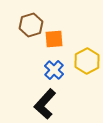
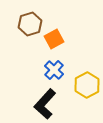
brown hexagon: moved 1 px left, 1 px up
orange square: rotated 24 degrees counterclockwise
yellow hexagon: moved 24 px down
